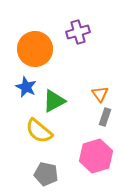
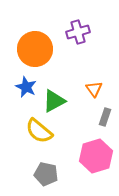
orange triangle: moved 6 px left, 5 px up
